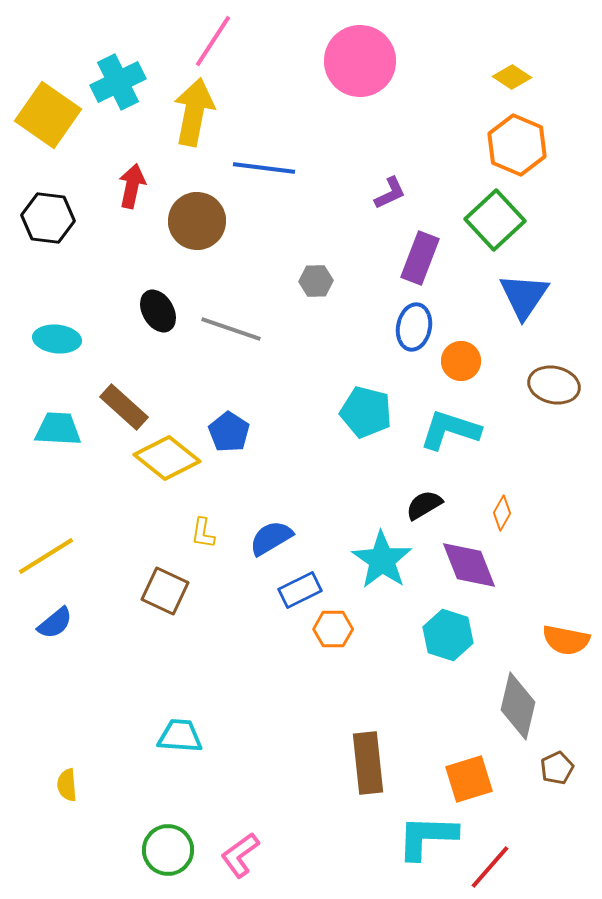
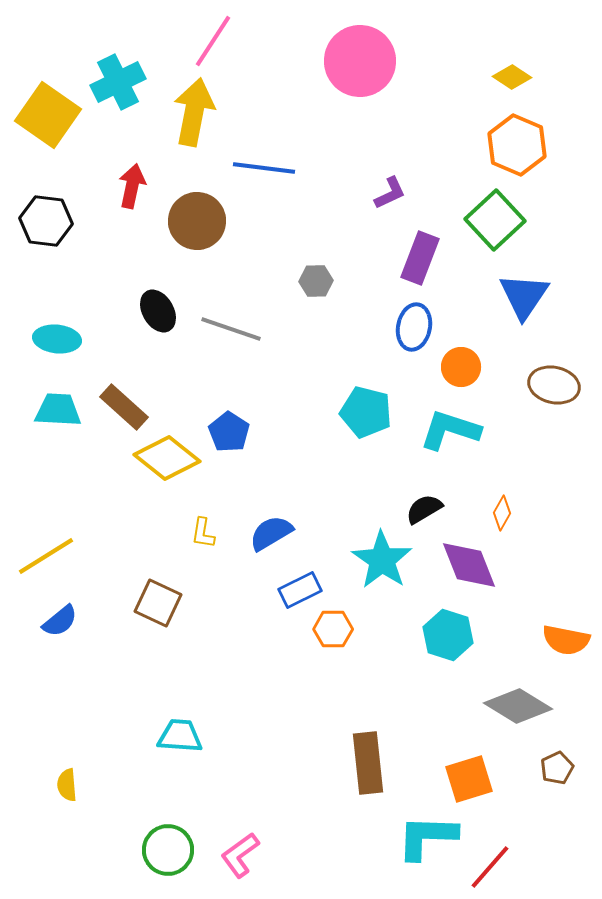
black hexagon at (48, 218): moved 2 px left, 3 px down
orange circle at (461, 361): moved 6 px down
cyan trapezoid at (58, 429): moved 19 px up
black semicircle at (424, 505): moved 4 px down
blue semicircle at (271, 538): moved 5 px up
brown square at (165, 591): moved 7 px left, 12 px down
blue semicircle at (55, 623): moved 5 px right, 2 px up
gray diamond at (518, 706): rotated 72 degrees counterclockwise
